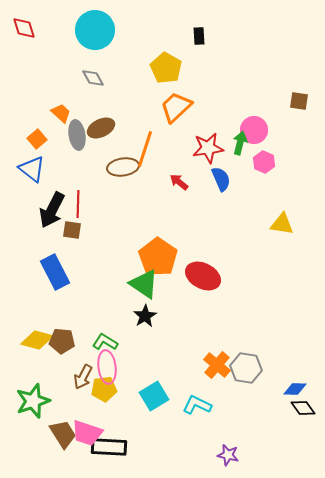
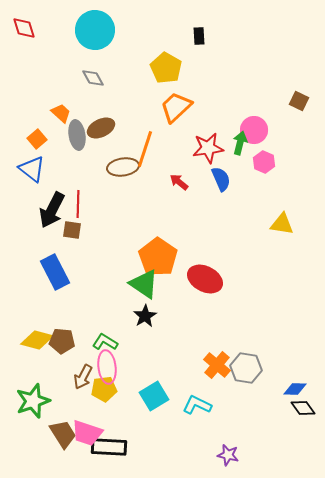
brown square at (299, 101): rotated 18 degrees clockwise
red ellipse at (203, 276): moved 2 px right, 3 px down
